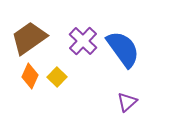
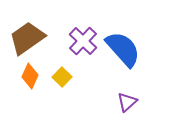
brown trapezoid: moved 2 px left
blue semicircle: rotated 6 degrees counterclockwise
yellow square: moved 5 px right
